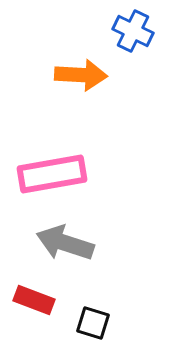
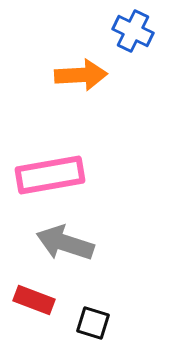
orange arrow: rotated 6 degrees counterclockwise
pink rectangle: moved 2 px left, 1 px down
